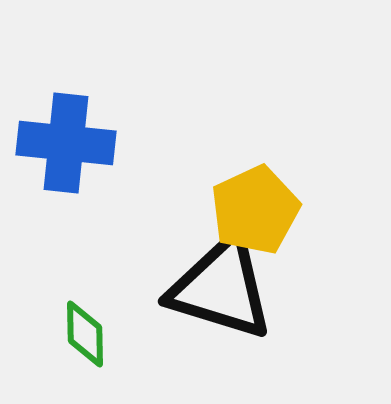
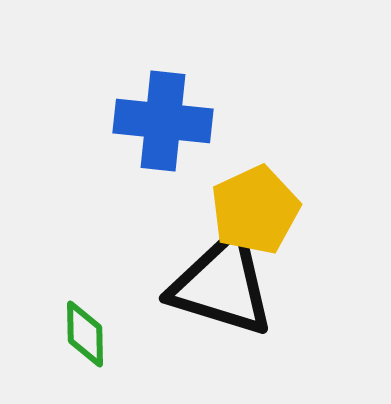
blue cross: moved 97 px right, 22 px up
black triangle: moved 1 px right, 3 px up
